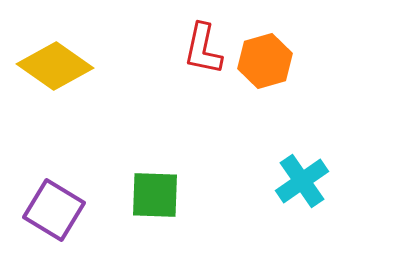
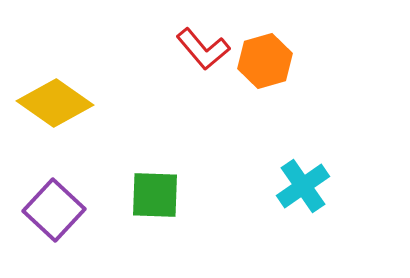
red L-shape: rotated 52 degrees counterclockwise
yellow diamond: moved 37 px down
cyan cross: moved 1 px right, 5 px down
purple square: rotated 12 degrees clockwise
